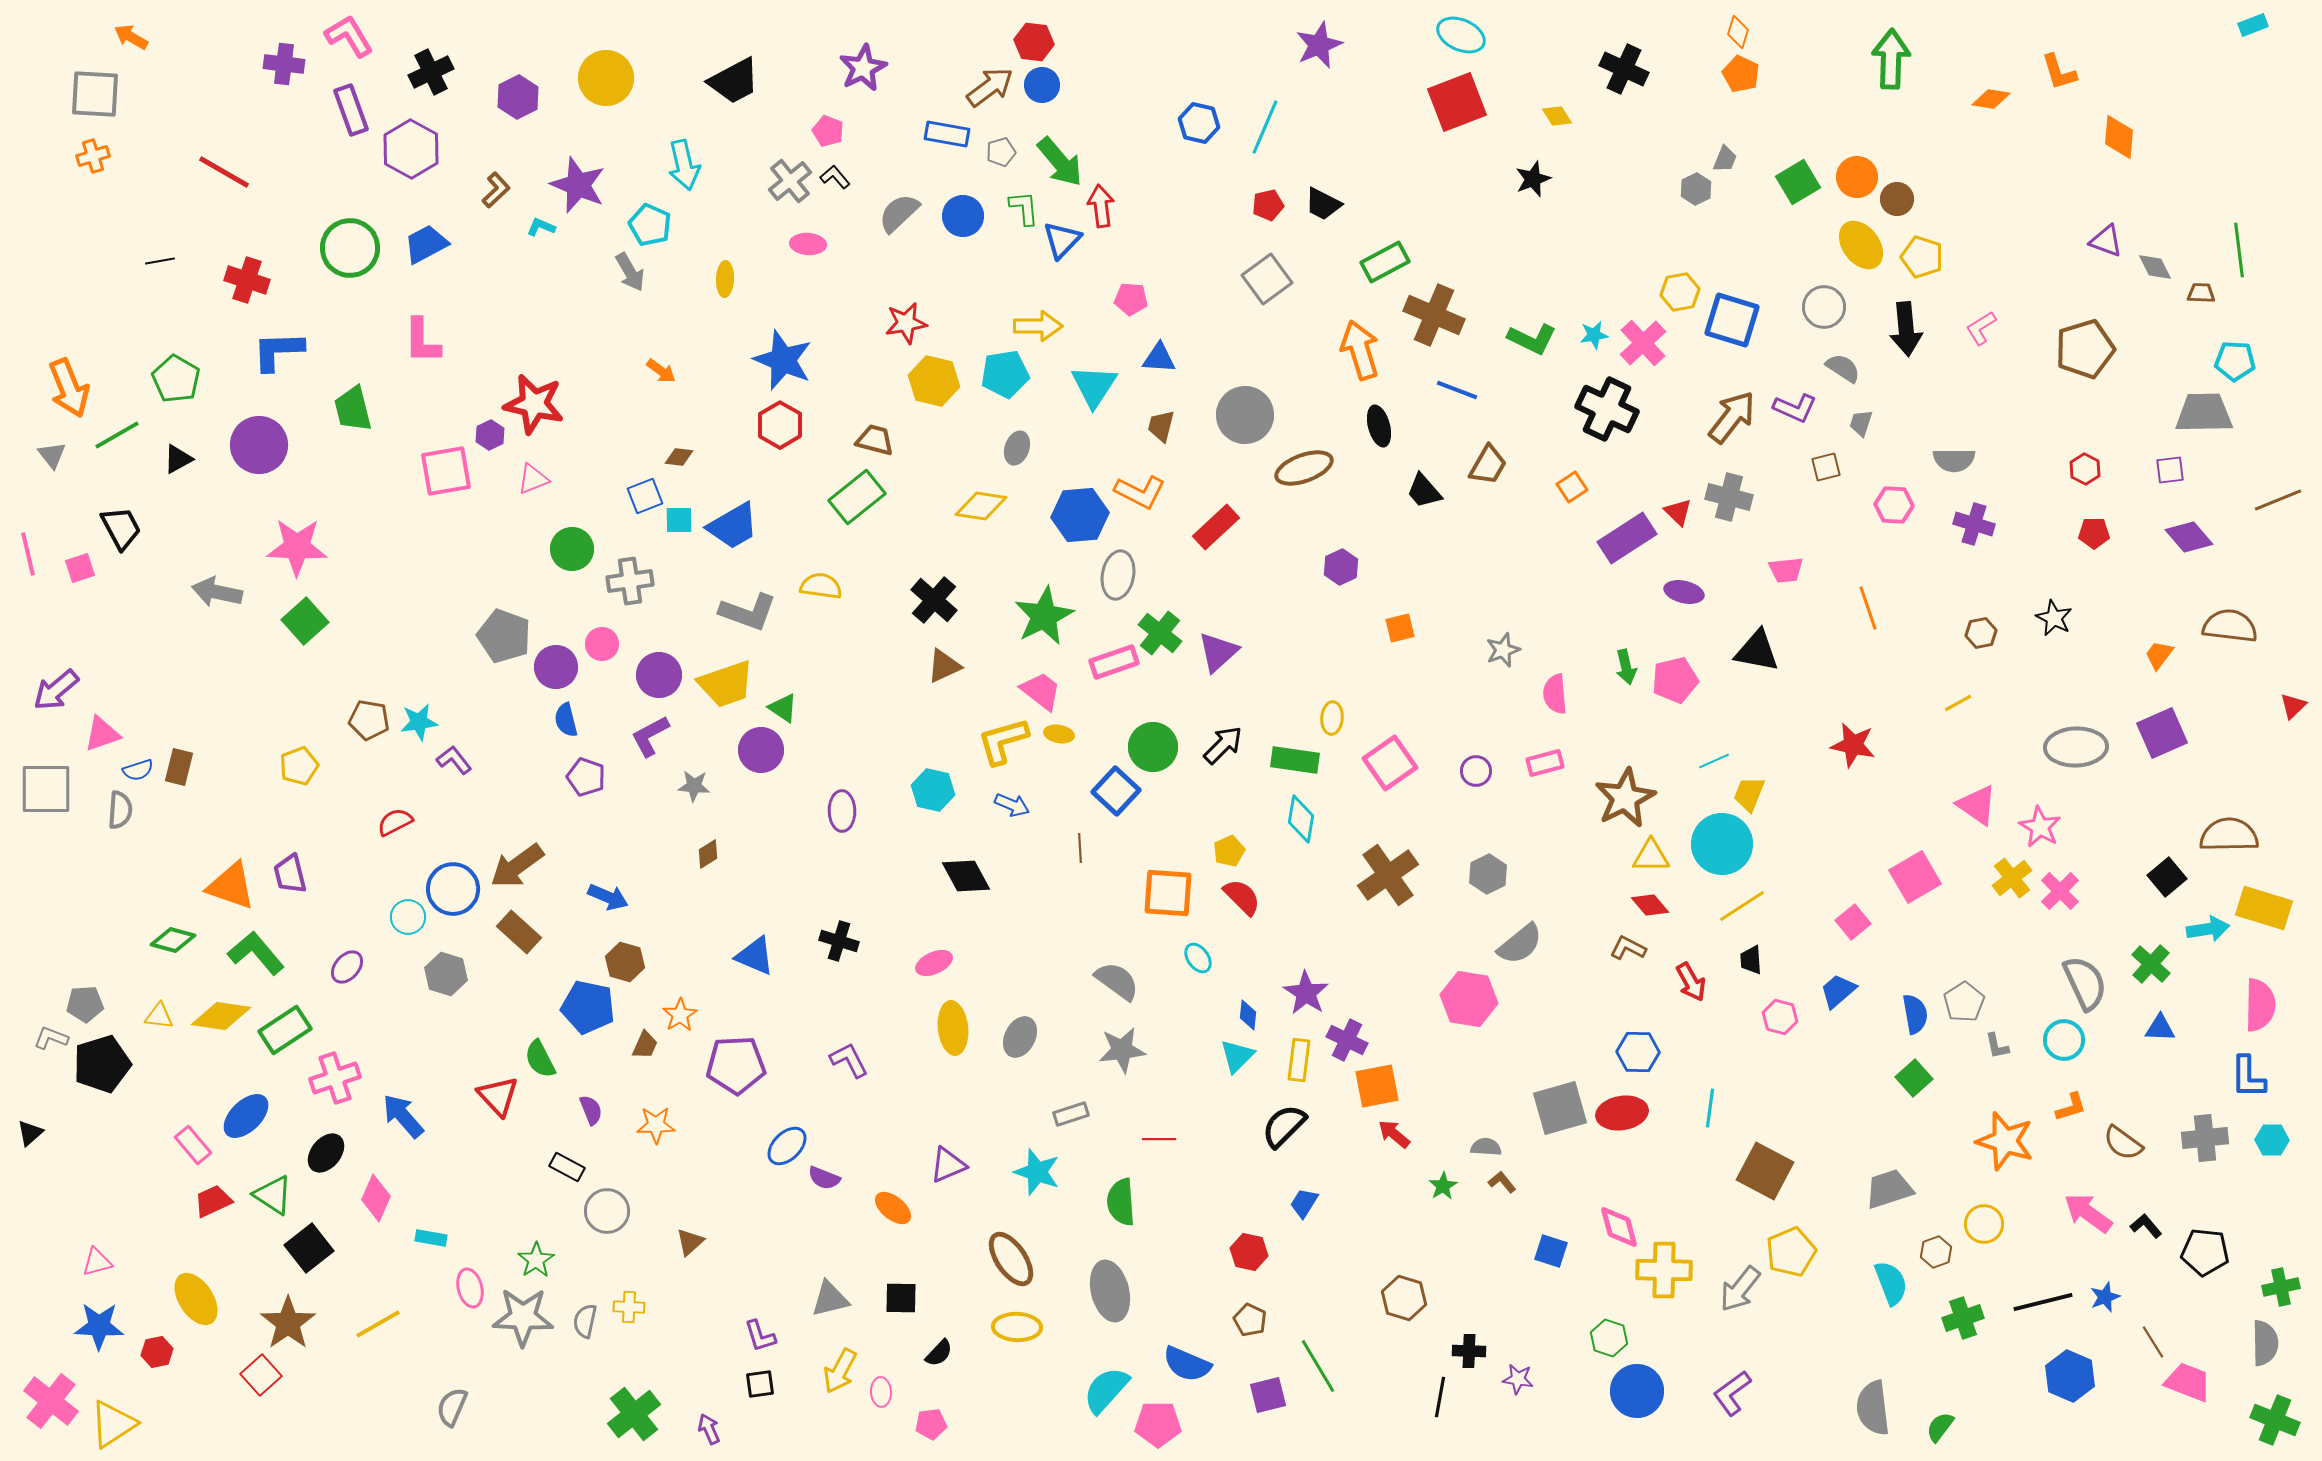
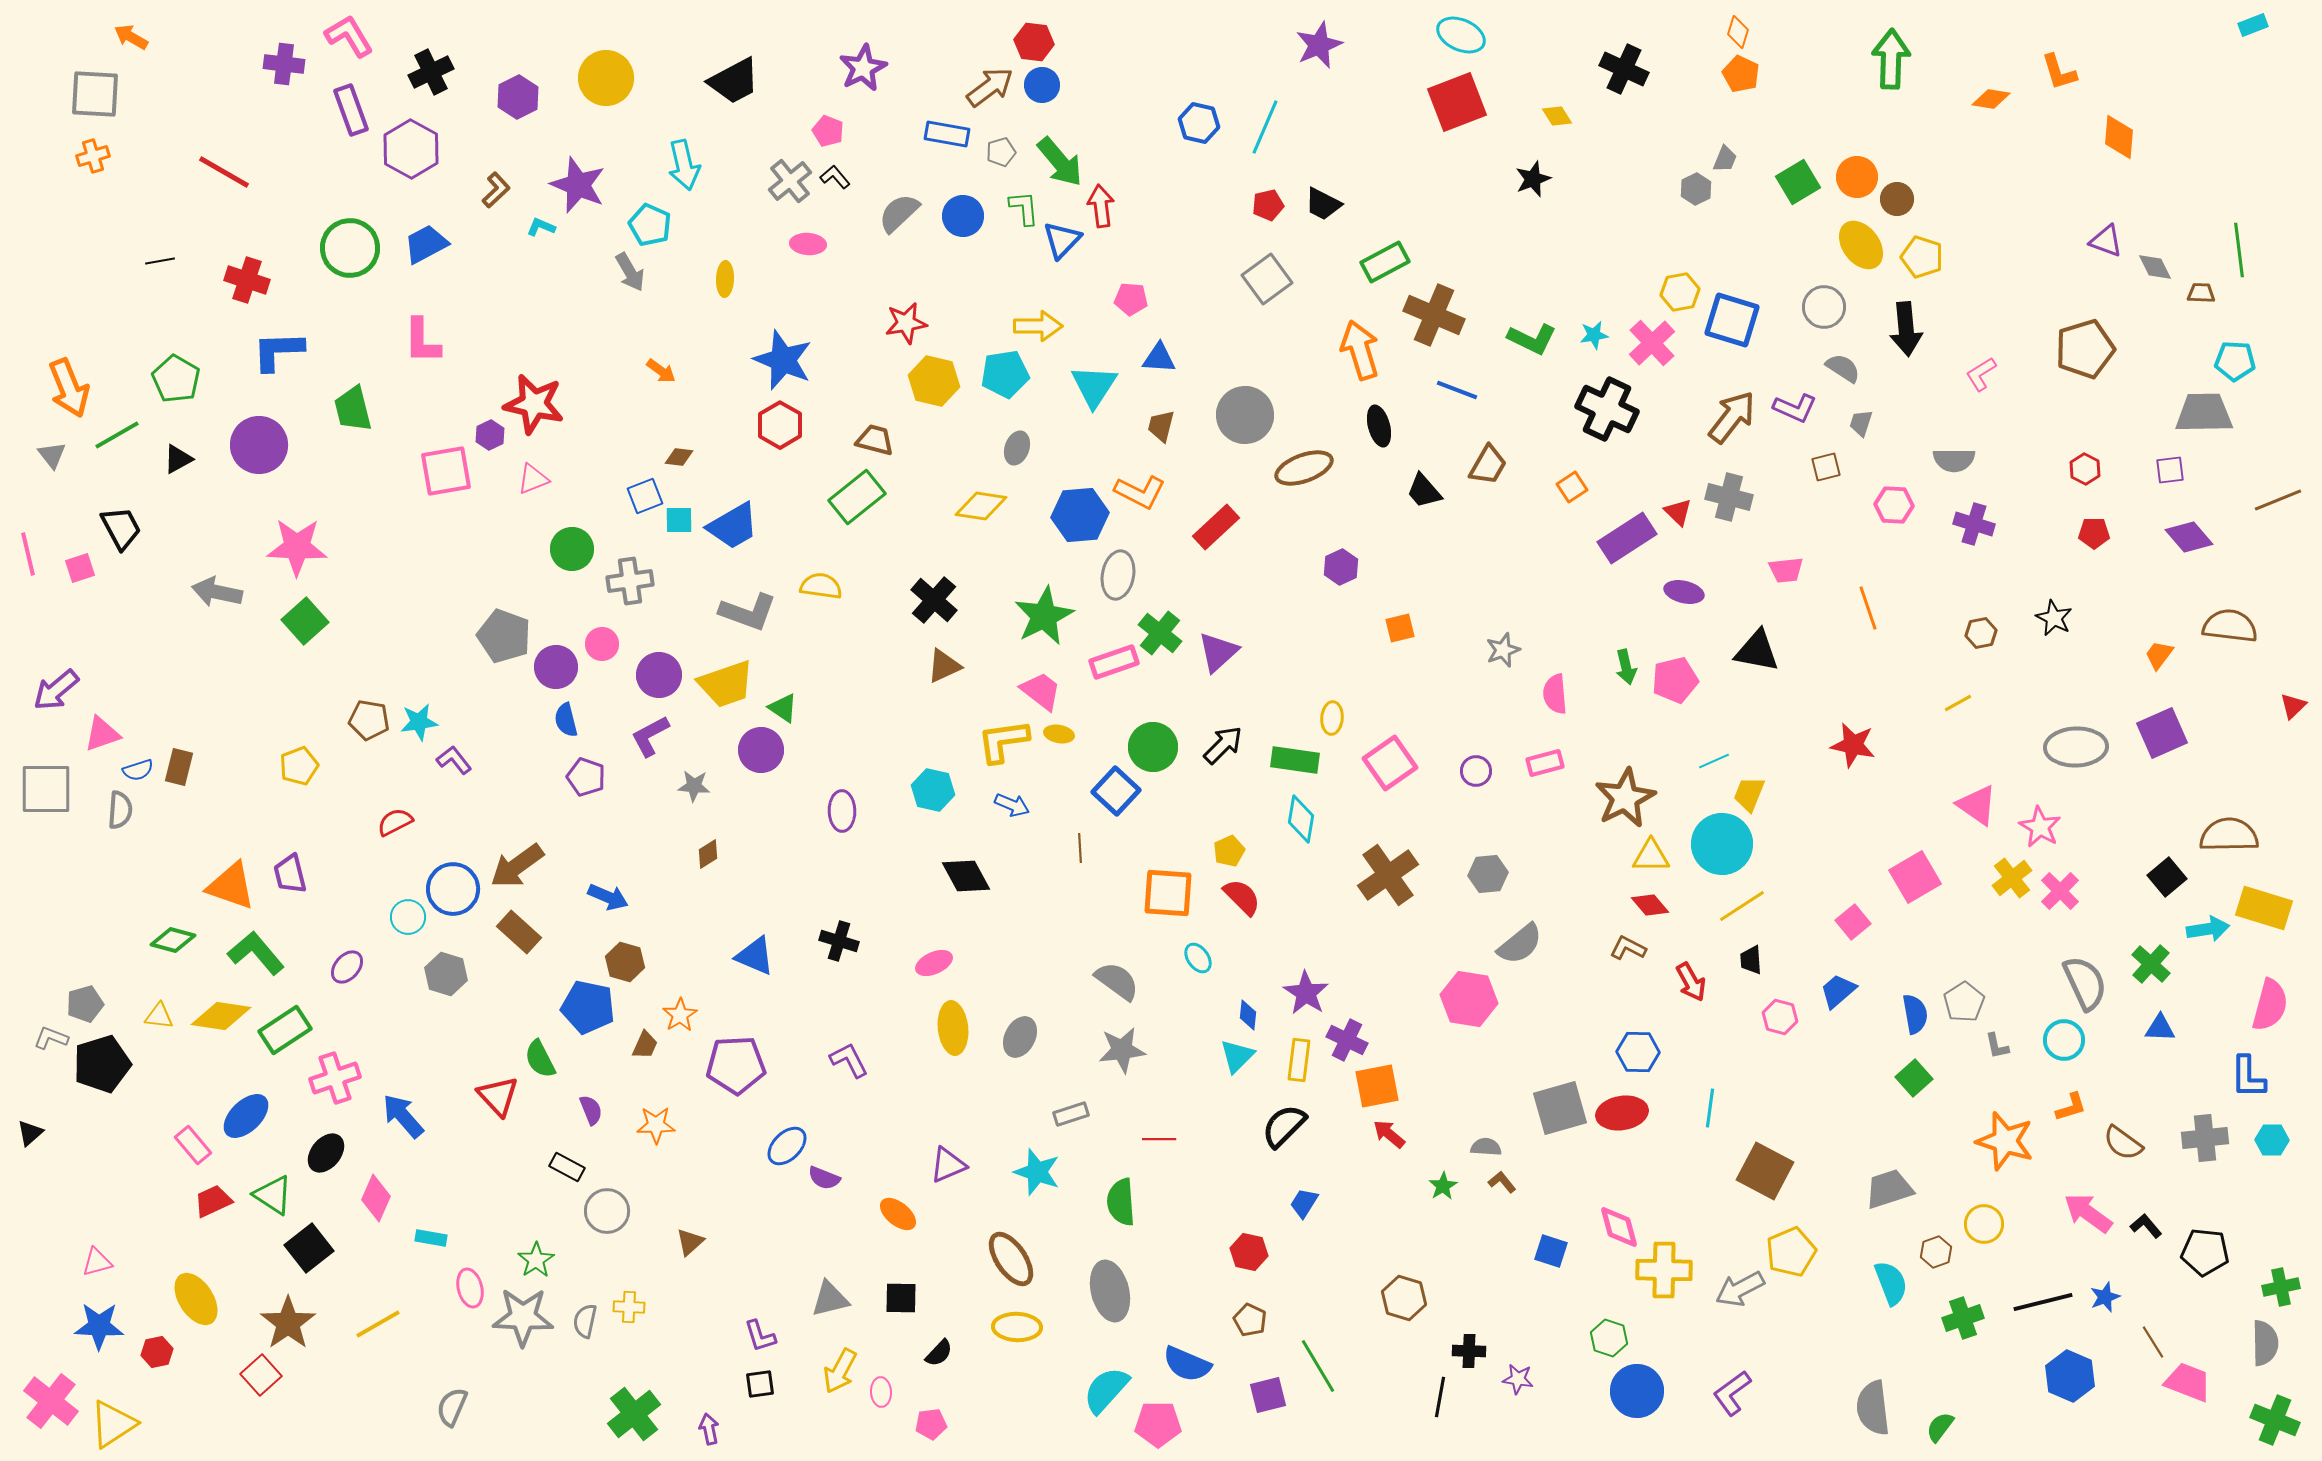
pink L-shape at (1981, 328): moved 46 px down
pink cross at (1643, 343): moved 9 px right
yellow L-shape at (1003, 741): rotated 8 degrees clockwise
gray hexagon at (1488, 874): rotated 21 degrees clockwise
gray pentagon at (85, 1004): rotated 12 degrees counterclockwise
pink semicircle at (2260, 1005): moved 10 px right; rotated 14 degrees clockwise
red arrow at (1394, 1134): moved 5 px left
orange ellipse at (893, 1208): moved 5 px right, 6 px down
gray arrow at (1740, 1289): rotated 24 degrees clockwise
purple arrow at (709, 1429): rotated 12 degrees clockwise
